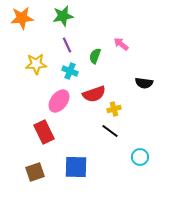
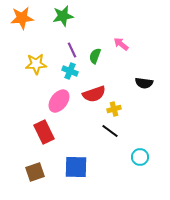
purple line: moved 5 px right, 5 px down
